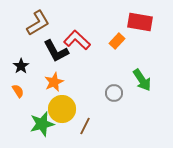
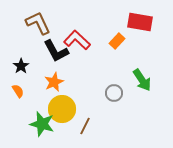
brown L-shape: rotated 84 degrees counterclockwise
green star: rotated 30 degrees clockwise
